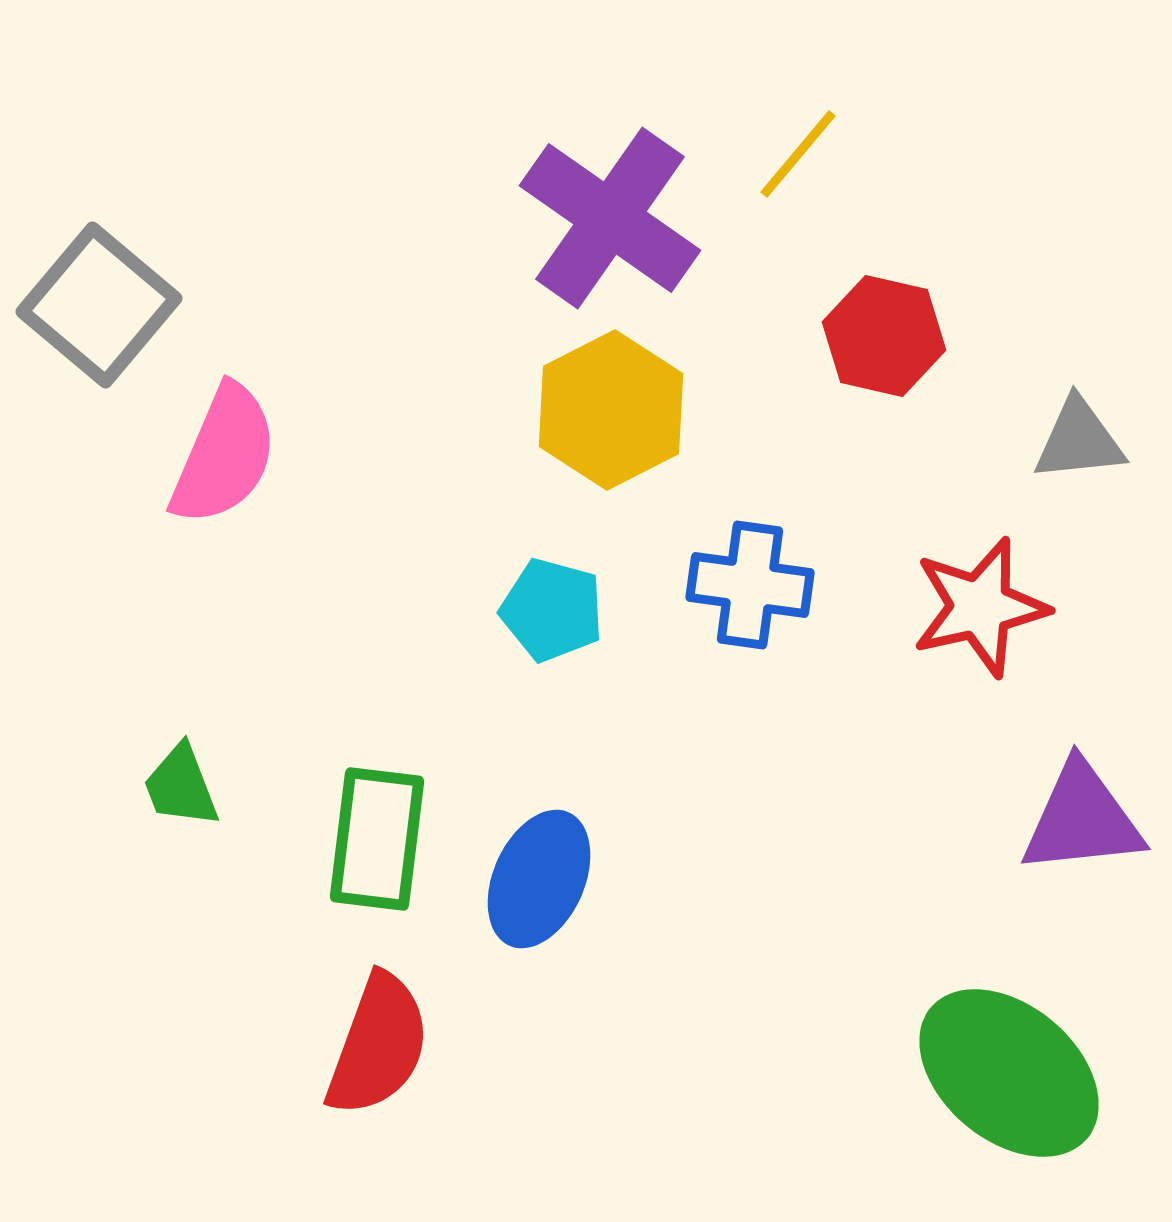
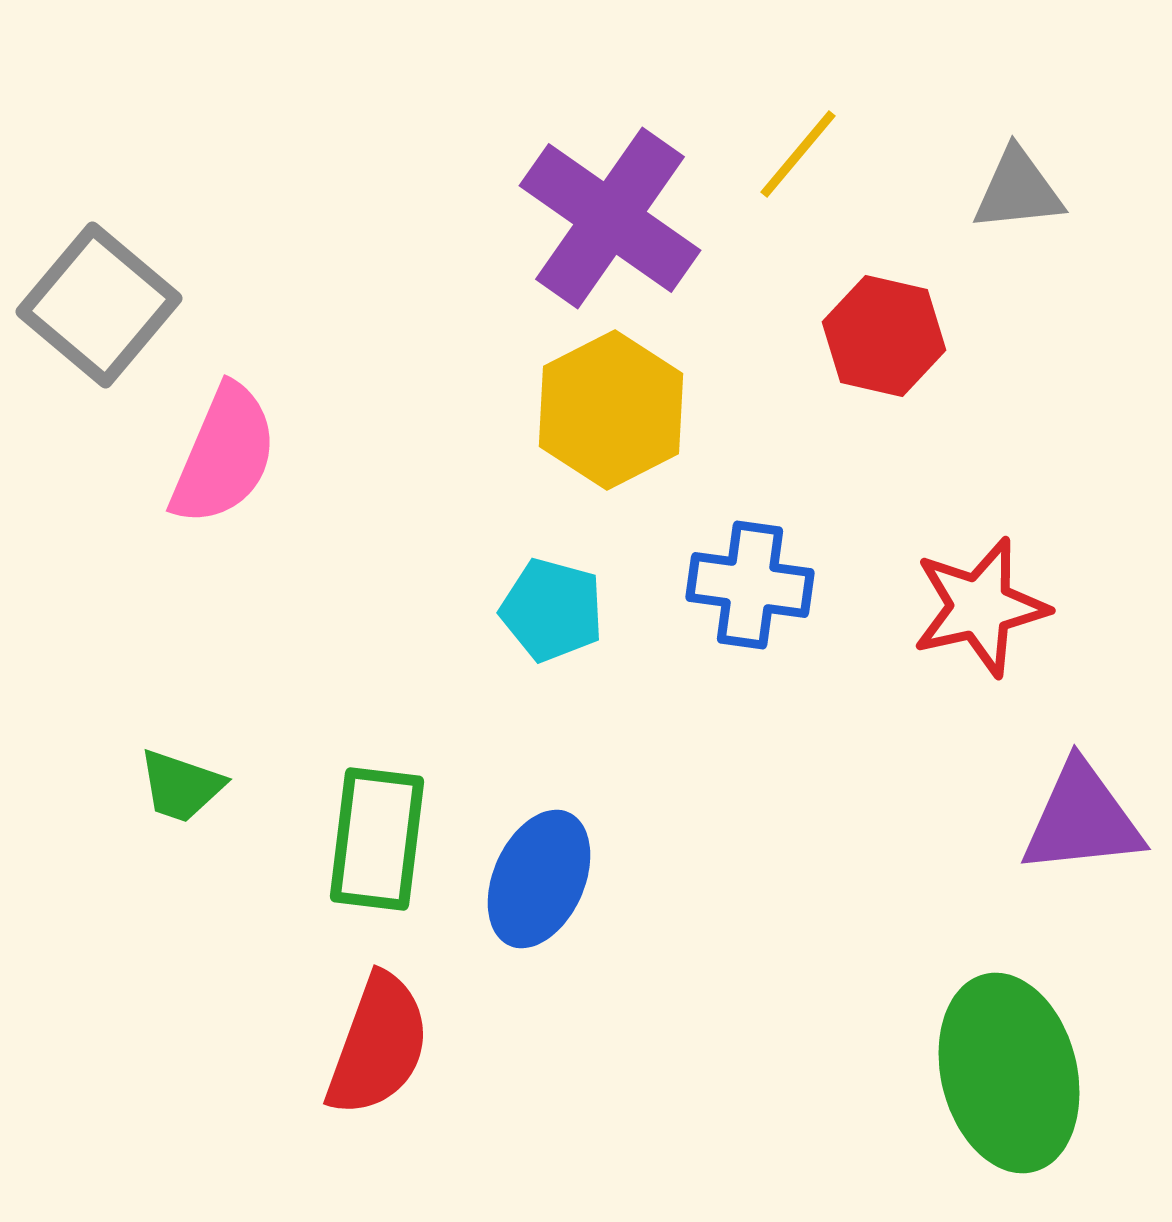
gray triangle: moved 61 px left, 250 px up
green trapezoid: rotated 50 degrees counterclockwise
green ellipse: rotated 36 degrees clockwise
